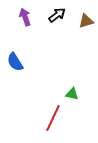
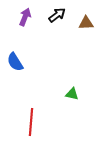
purple arrow: rotated 42 degrees clockwise
brown triangle: moved 2 px down; rotated 14 degrees clockwise
red line: moved 22 px left, 4 px down; rotated 20 degrees counterclockwise
